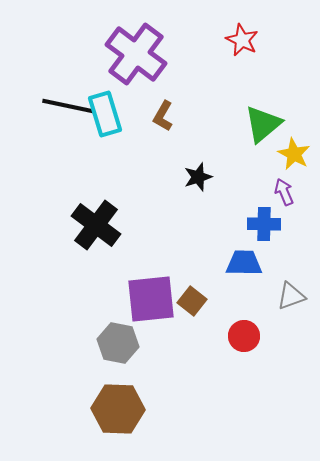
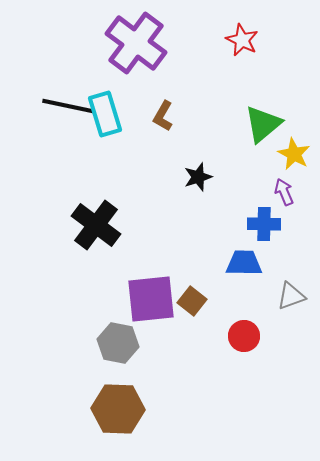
purple cross: moved 11 px up
